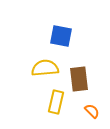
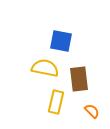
blue square: moved 5 px down
yellow semicircle: rotated 16 degrees clockwise
